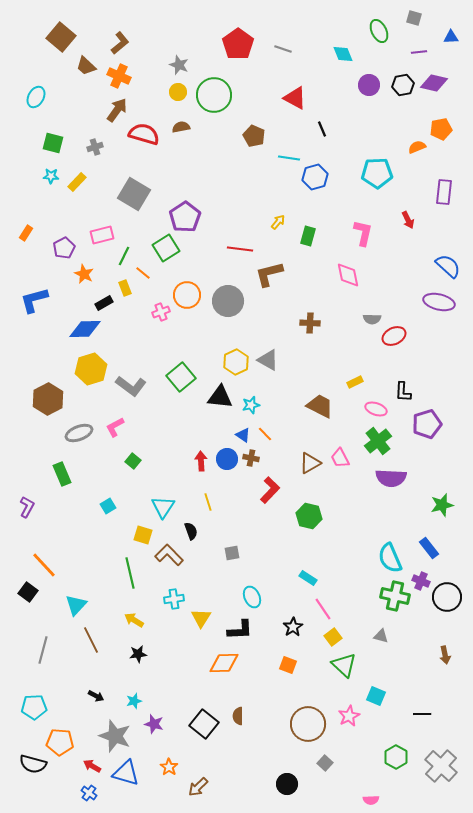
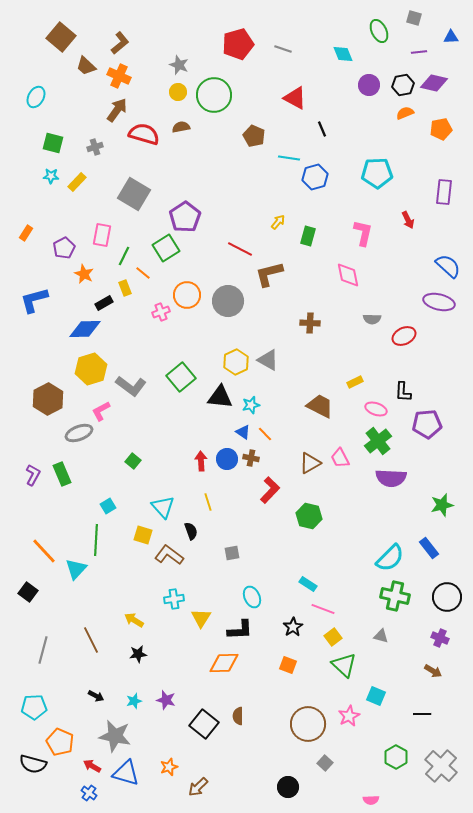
red pentagon at (238, 44): rotated 20 degrees clockwise
orange semicircle at (417, 147): moved 12 px left, 34 px up
pink rectangle at (102, 235): rotated 65 degrees counterclockwise
red line at (240, 249): rotated 20 degrees clockwise
red ellipse at (394, 336): moved 10 px right
purple pentagon at (427, 424): rotated 12 degrees clockwise
pink L-shape at (115, 427): moved 14 px left, 16 px up
blue triangle at (243, 435): moved 3 px up
purple L-shape at (27, 507): moved 6 px right, 32 px up
cyan triangle at (163, 507): rotated 15 degrees counterclockwise
brown L-shape at (169, 555): rotated 8 degrees counterclockwise
cyan semicircle at (390, 558): rotated 112 degrees counterclockwise
orange line at (44, 565): moved 14 px up
green line at (130, 573): moved 34 px left, 33 px up; rotated 16 degrees clockwise
cyan rectangle at (308, 578): moved 6 px down
purple cross at (421, 581): moved 19 px right, 57 px down
cyan triangle at (76, 605): moved 36 px up
pink line at (323, 609): rotated 35 degrees counterclockwise
brown arrow at (445, 655): moved 12 px left, 16 px down; rotated 48 degrees counterclockwise
purple star at (154, 724): moved 12 px right, 24 px up
gray star at (115, 736): rotated 8 degrees counterclockwise
orange pentagon at (60, 742): rotated 20 degrees clockwise
orange star at (169, 767): rotated 18 degrees clockwise
black circle at (287, 784): moved 1 px right, 3 px down
